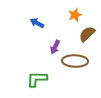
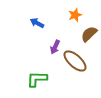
brown semicircle: moved 2 px right
brown ellipse: rotated 40 degrees clockwise
